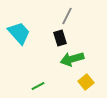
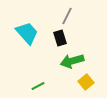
cyan trapezoid: moved 8 px right
green arrow: moved 2 px down
